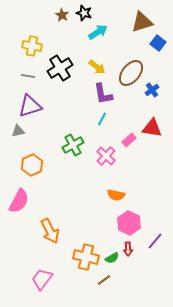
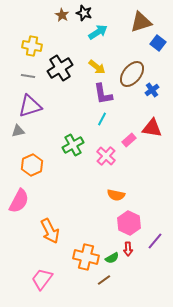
brown triangle: moved 1 px left
brown ellipse: moved 1 px right, 1 px down
